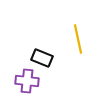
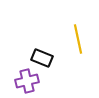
purple cross: rotated 20 degrees counterclockwise
